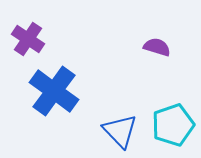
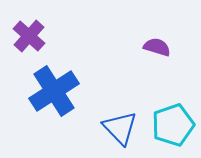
purple cross: moved 1 px right, 3 px up; rotated 8 degrees clockwise
blue cross: rotated 21 degrees clockwise
blue triangle: moved 3 px up
